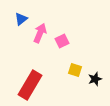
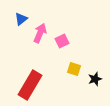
yellow square: moved 1 px left, 1 px up
